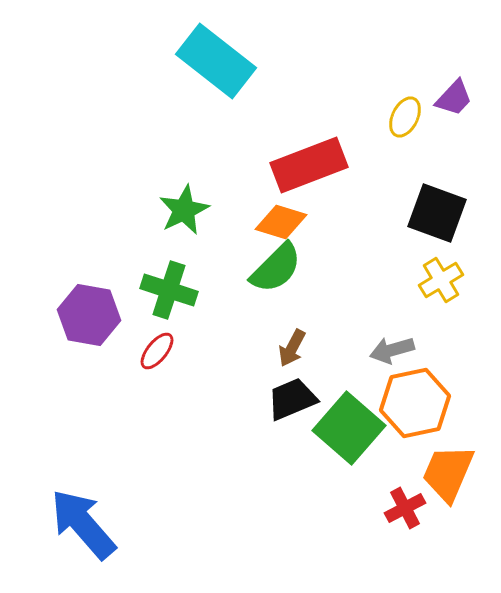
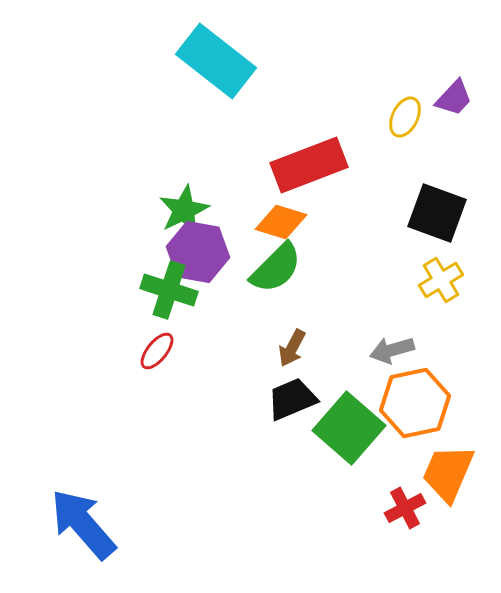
purple hexagon: moved 109 px right, 63 px up
